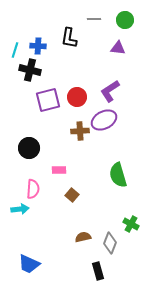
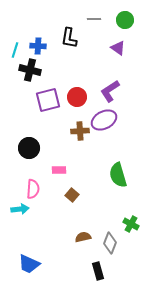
purple triangle: rotated 28 degrees clockwise
